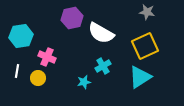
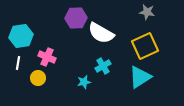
purple hexagon: moved 4 px right; rotated 10 degrees clockwise
white line: moved 1 px right, 8 px up
